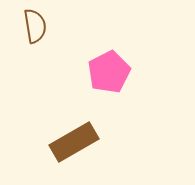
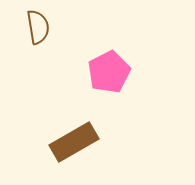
brown semicircle: moved 3 px right, 1 px down
